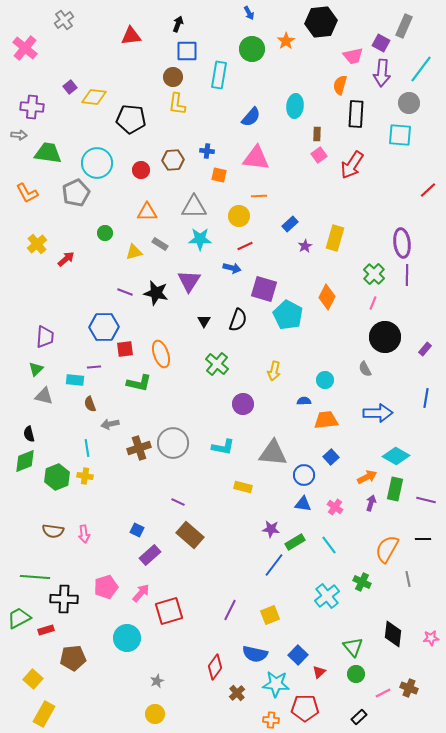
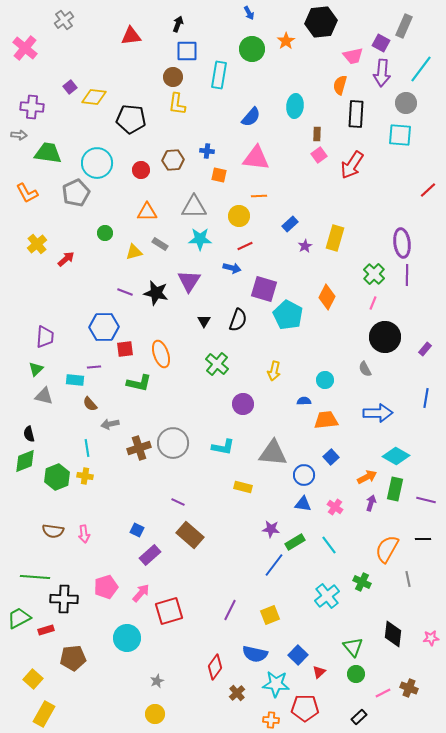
gray circle at (409, 103): moved 3 px left
brown semicircle at (90, 404): rotated 21 degrees counterclockwise
